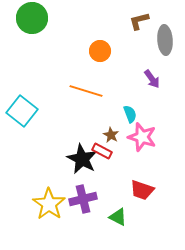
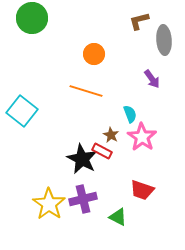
gray ellipse: moved 1 px left
orange circle: moved 6 px left, 3 px down
pink star: rotated 16 degrees clockwise
